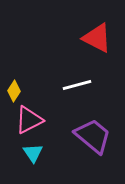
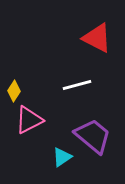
cyan triangle: moved 29 px right, 4 px down; rotated 30 degrees clockwise
